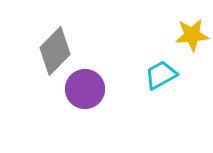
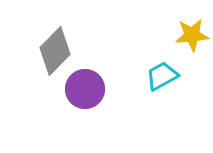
cyan trapezoid: moved 1 px right, 1 px down
